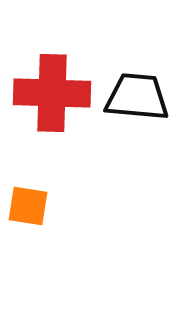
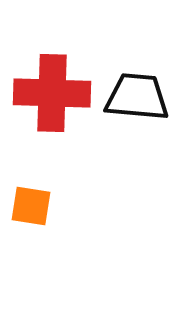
orange square: moved 3 px right
